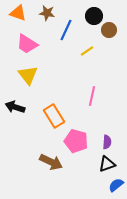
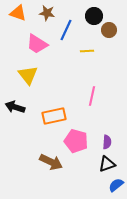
pink trapezoid: moved 10 px right
yellow line: rotated 32 degrees clockwise
orange rectangle: rotated 70 degrees counterclockwise
